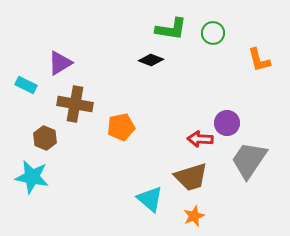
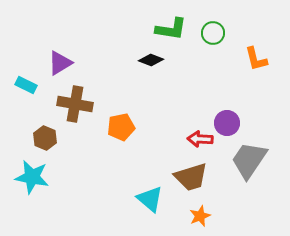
orange L-shape: moved 3 px left, 1 px up
orange star: moved 6 px right
